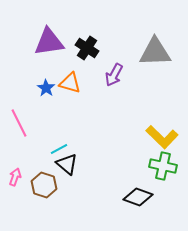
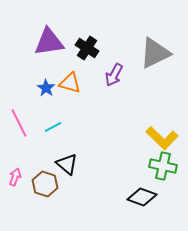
gray triangle: moved 1 px down; rotated 24 degrees counterclockwise
yellow L-shape: moved 1 px down
cyan line: moved 6 px left, 22 px up
brown hexagon: moved 1 px right, 1 px up
black diamond: moved 4 px right
